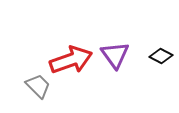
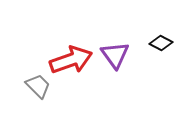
black diamond: moved 13 px up
